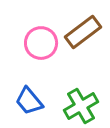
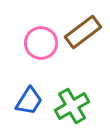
blue trapezoid: rotated 108 degrees counterclockwise
green cross: moved 9 px left
